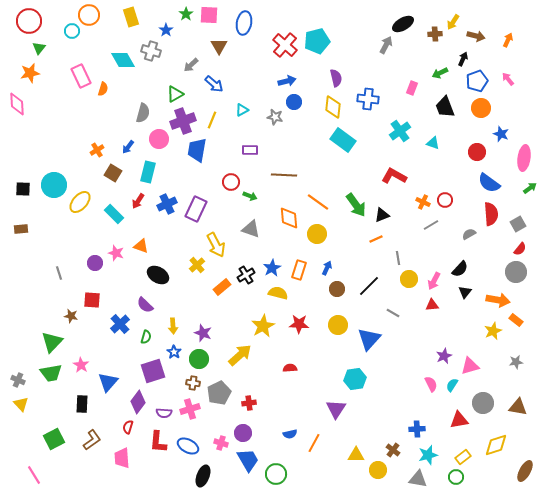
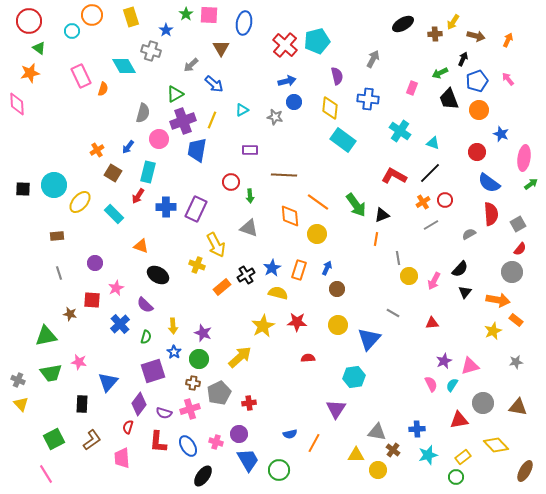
orange circle at (89, 15): moved 3 px right
gray arrow at (386, 45): moved 13 px left, 14 px down
brown triangle at (219, 46): moved 2 px right, 2 px down
green triangle at (39, 48): rotated 32 degrees counterclockwise
cyan diamond at (123, 60): moved 1 px right, 6 px down
purple semicircle at (336, 78): moved 1 px right, 2 px up
yellow diamond at (333, 107): moved 3 px left, 1 px down
black trapezoid at (445, 107): moved 4 px right, 8 px up
orange circle at (481, 108): moved 2 px left, 2 px down
cyan cross at (400, 131): rotated 20 degrees counterclockwise
green arrow at (530, 188): moved 1 px right, 4 px up
green arrow at (250, 196): rotated 64 degrees clockwise
red arrow at (138, 201): moved 5 px up
orange cross at (423, 202): rotated 32 degrees clockwise
blue cross at (167, 204): moved 1 px left, 3 px down; rotated 24 degrees clockwise
orange diamond at (289, 218): moved 1 px right, 2 px up
brown rectangle at (21, 229): moved 36 px right, 7 px down
gray triangle at (251, 229): moved 2 px left, 1 px up
orange line at (376, 239): rotated 56 degrees counterclockwise
pink star at (116, 253): moved 35 px down; rotated 28 degrees clockwise
yellow cross at (197, 265): rotated 28 degrees counterclockwise
gray circle at (516, 272): moved 4 px left
yellow circle at (409, 279): moved 3 px up
black line at (369, 286): moved 61 px right, 113 px up
red triangle at (432, 305): moved 18 px down
brown star at (71, 316): moved 1 px left, 2 px up
red star at (299, 324): moved 2 px left, 2 px up
green triangle at (52, 342): moved 6 px left, 6 px up; rotated 35 degrees clockwise
yellow arrow at (240, 355): moved 2 px down
purple star at (444, 356): moved 5 px down
pink star at (81, 365): moved 2 px left, 3 px up; rotated 21 degrees counterclockwise
red semicircle at (290, 368): moved 18 px right, 10 px up
cyan hexagon at (355, 379): moved 1 px left, 2 px up
purple diamond at (138, 402): moved 1 px right, 2 px down
purple semicircle at (164, 413): rotated 14 degrees clockwise
purple circle at (243, 433): moved 4 px left, 1 px down
pink cross at (221, 443): moved 5 px left, 1 px up
yellow diamond at (496, 445): rotated 65 degrees clockwise
blue ellipse at (188, 446): rotated 30 degrees clockwise
green circle at (276, 474): moved 3 px right, 4 px up
pink line at (34, 475): moved 12 px right, 1 px up
black ellipse at (203, 476): rotated 15 degrees clockwise
gray triangle at (418, 479): moved 41 px left, 47 px up
